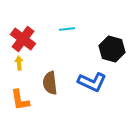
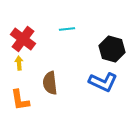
blue L-shape: moved 11 px right
